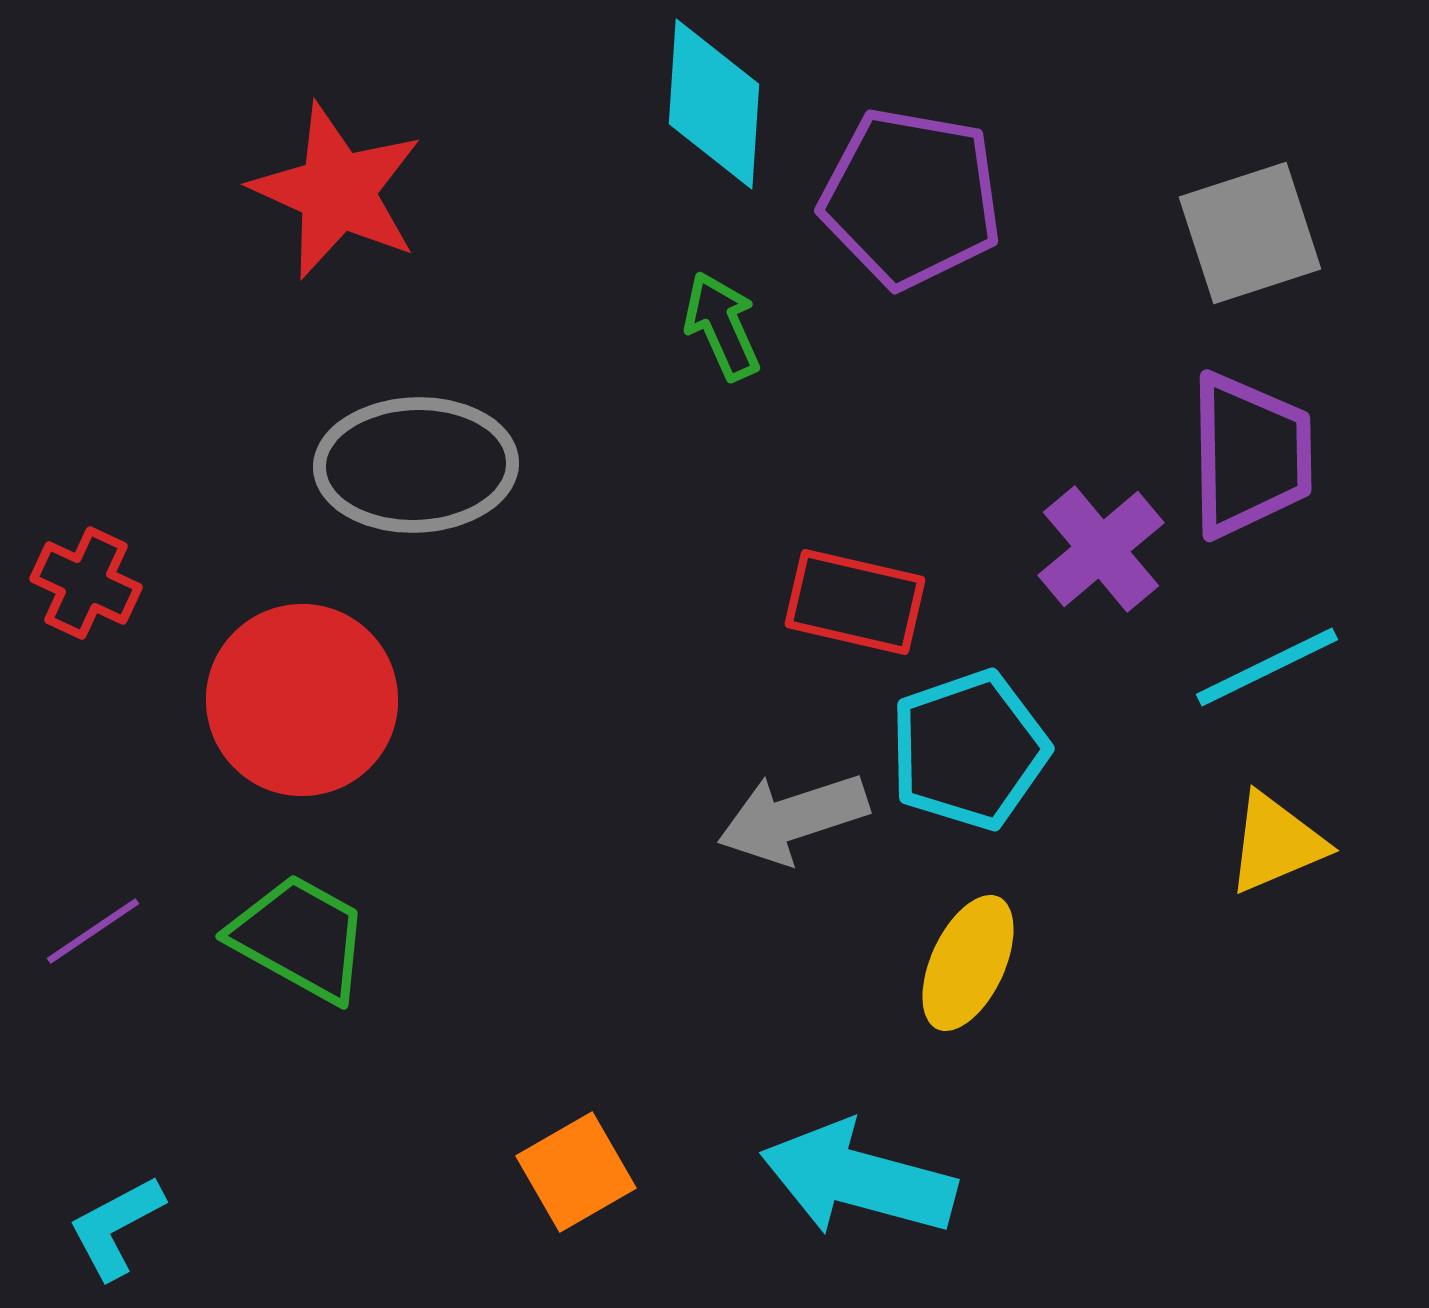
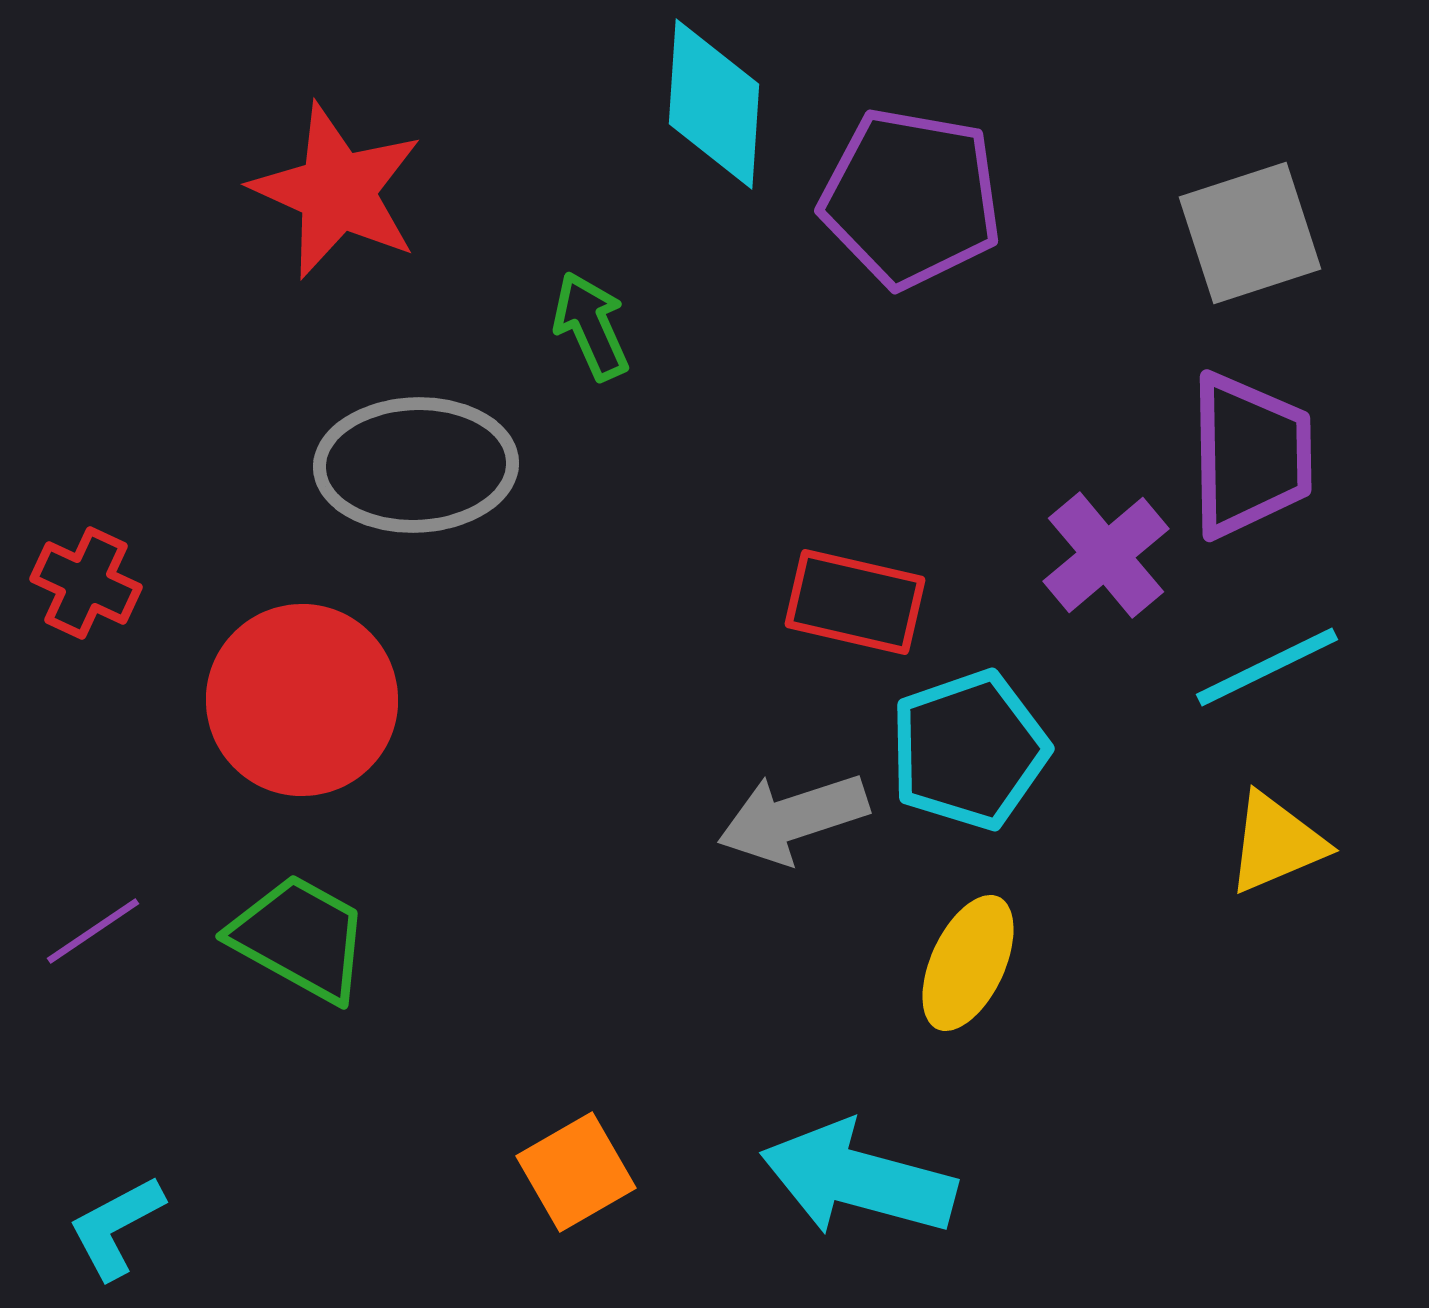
green arrow: moved 131 px left
purple cross: moved 5 px right, 6 px down
